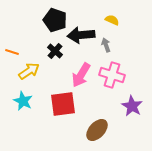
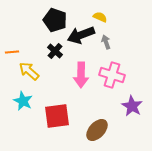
yellow semicircle: moved 12 px left, 3 px up
black arrow: rotated 16 degrees counterclockwise
gray arrow: moved 3 px up
orange line: rotated 24 degrees counterclockwise
yellow arrow: rotated 105 degrees counterclockwise
pink arrow: rotated 30 degrees counterclockwise
red square: moved 6 px left, 12 px down
